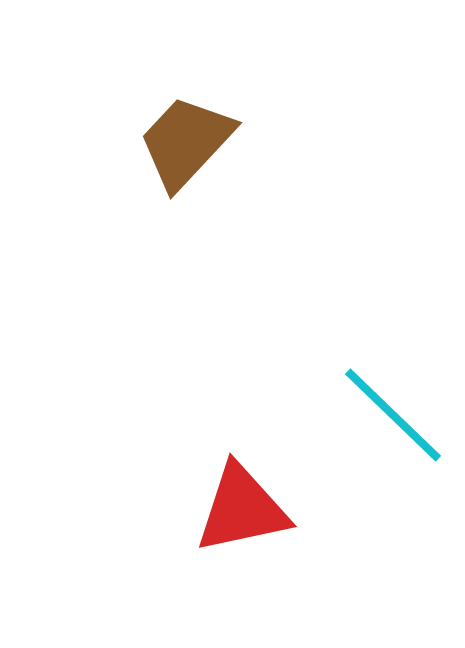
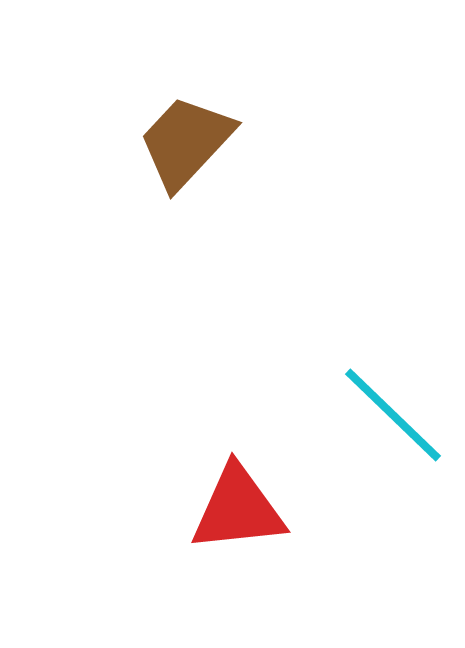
red triangle: moved 4 px left; rotated 6 degrees clockwise
